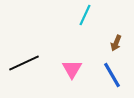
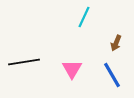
cyan line: moved 1 px left, 2 px down
black line: moved 1 px up; rotated 16 degrees clockwise
